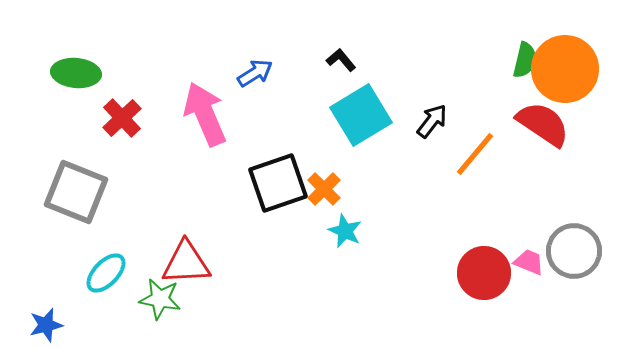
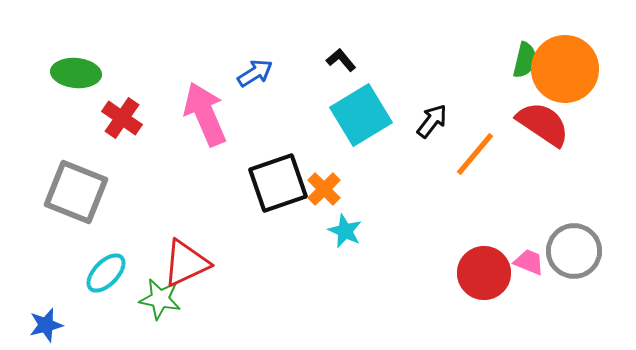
red cross: rotated 12 degrees counterclockwise
red triangle: rotated 22 degrees counterclockwise
